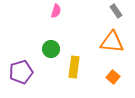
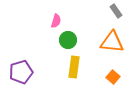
pink semicircle: moved 10 px down
green circle: moved 17 px right, 9 px up
